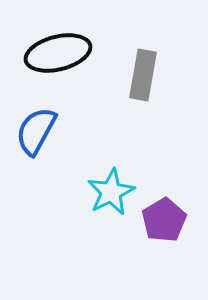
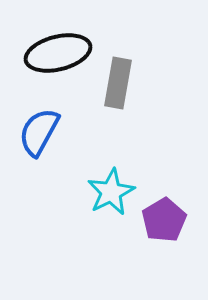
gray rectangle: moved 25 px left, 8 px down
blue semicircle: moved 3 px right, 1 px down
